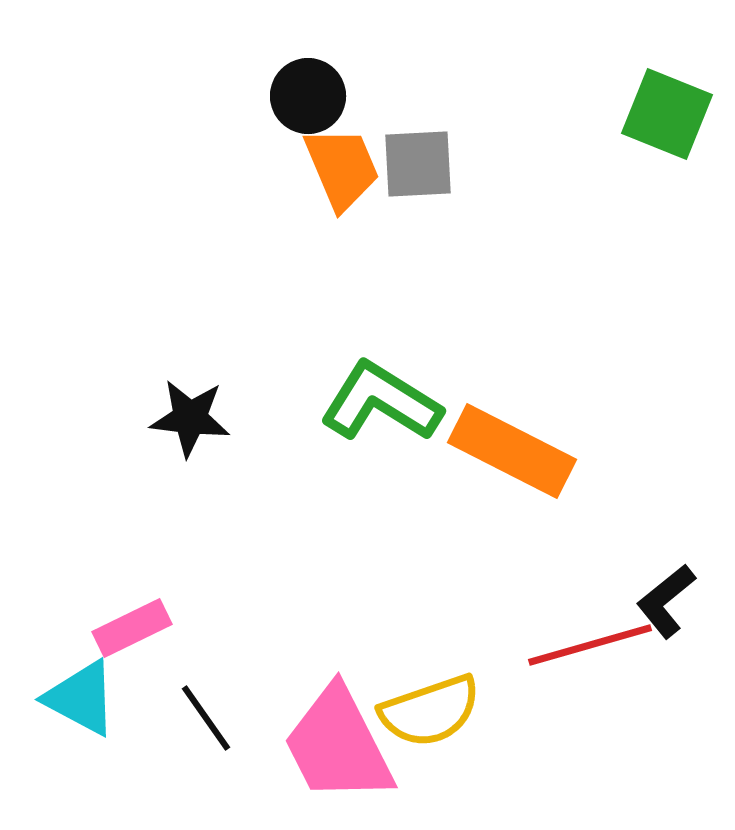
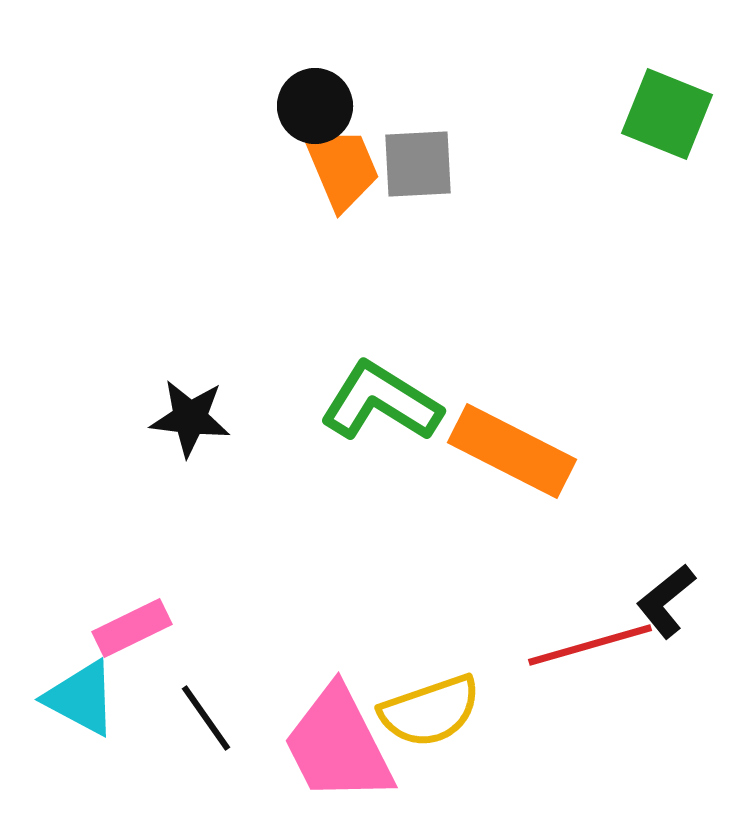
black circle: moved 7 px right, 10 px down
